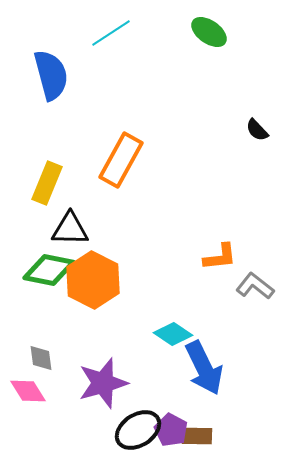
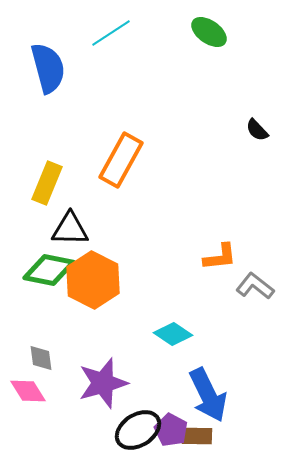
blue semicircle: moved 3 px left, 7 px up
blue arrow: moved 4 px right, 27 px down
